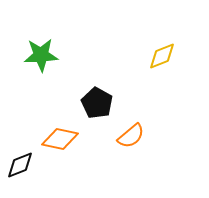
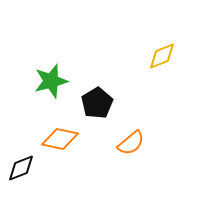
green star: moved 10 px right, 26 px down; rotated 12 degrees counterclockwise
black pentagon: rotated 12 degrees clockwise
orange semicircle: moved 7 px down
black diamond: moved 1 px right, 3 px down
